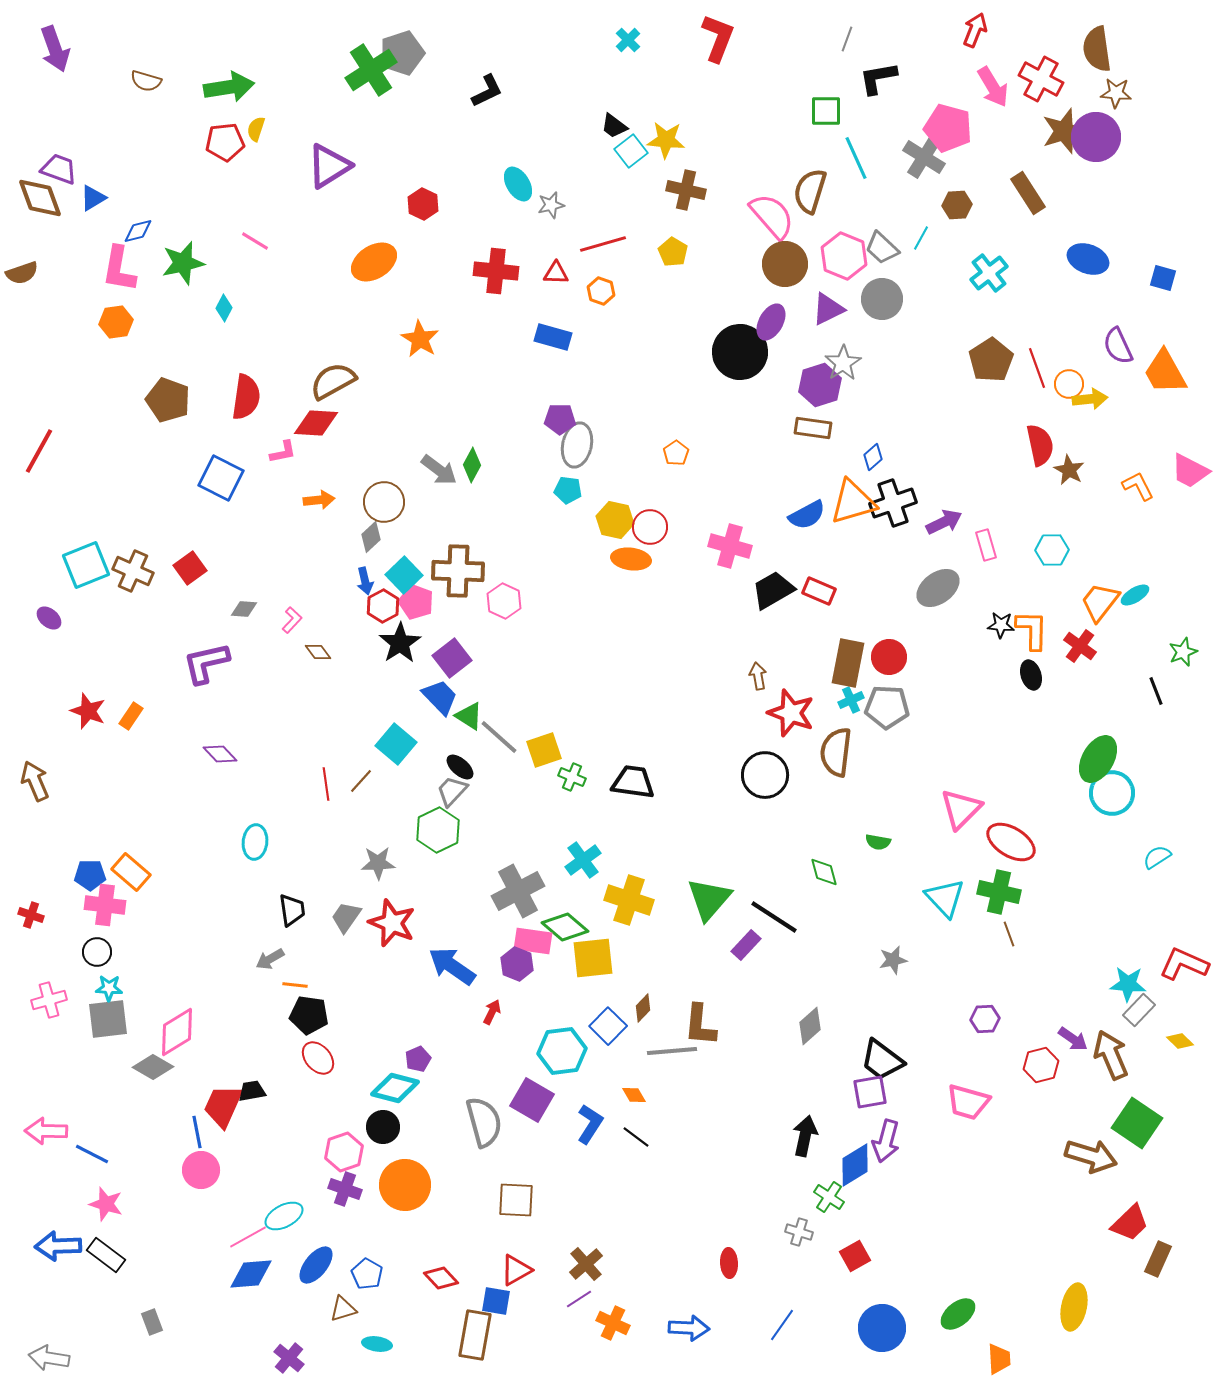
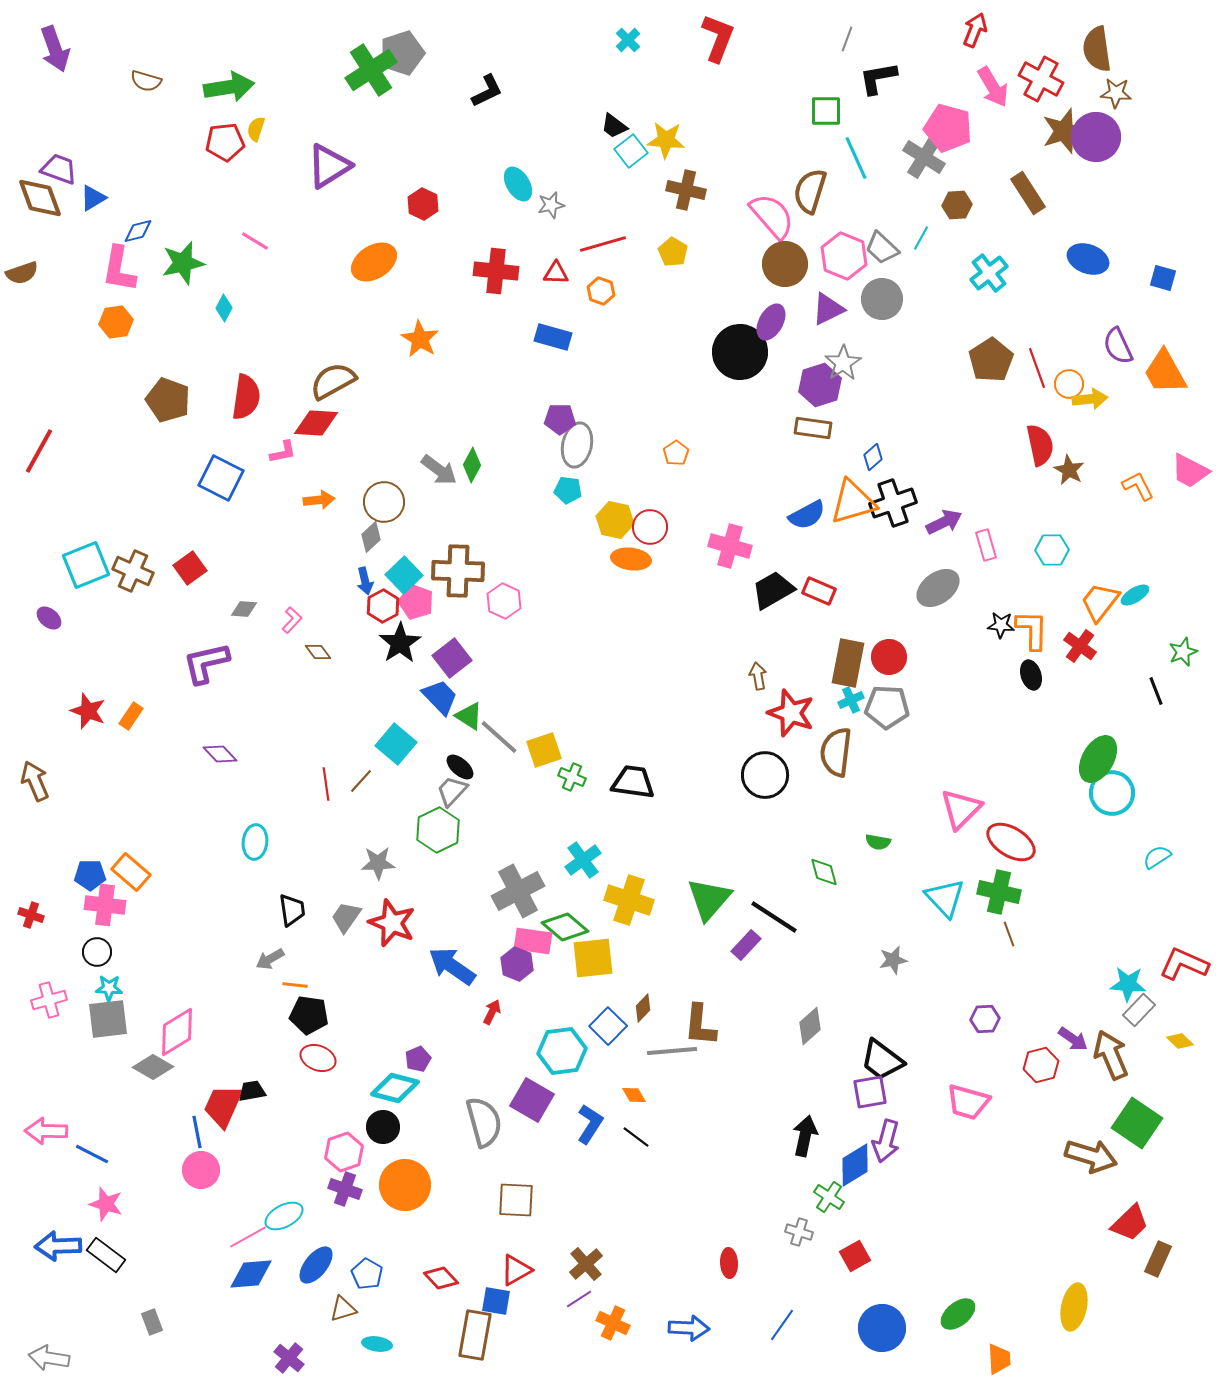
red ellipse at (318, 1058): rotated 28 degrees counterclockwise
